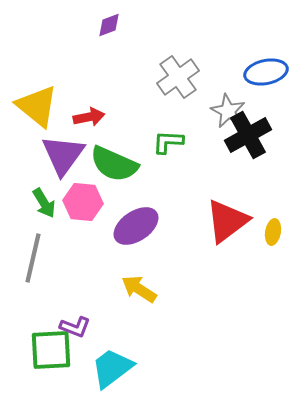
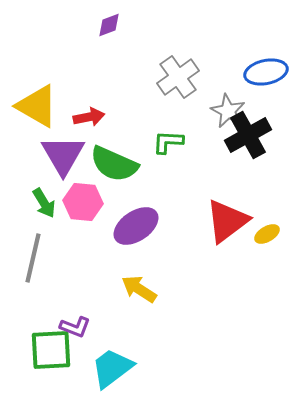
yellow triangle: rotated 9 degrees counterclockwise
purple triangle: rotated 6 degrees counterclockwise
yellow ellipse: moved 6 px left, 2 px down; rotated 50 degrees clockwise
